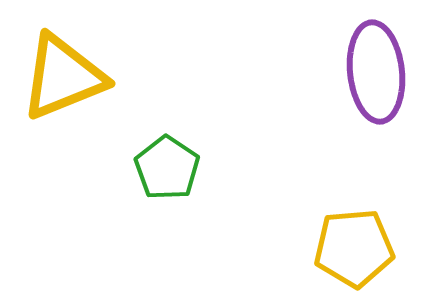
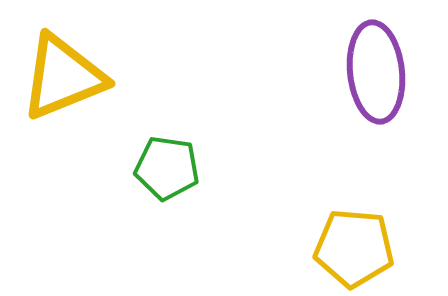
green pentagon: rotated 26 degrees counterclockwise
yellow pentagon: rotated 10 degrees clockwise
